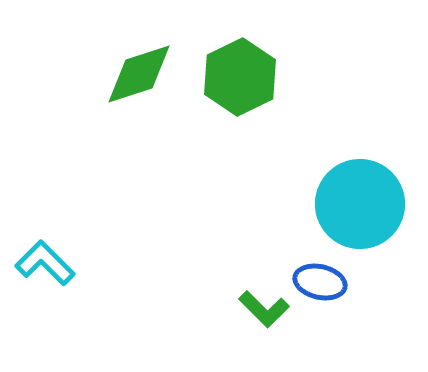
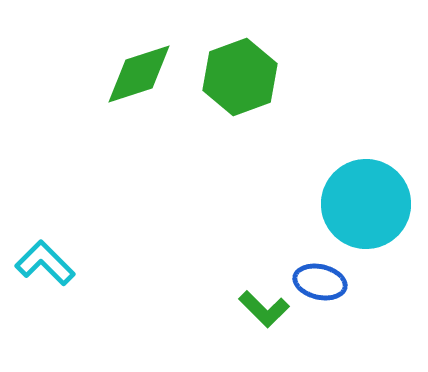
green hexagon: rotated 6 degrees clockwise
cyan circle: moved 6 px right
